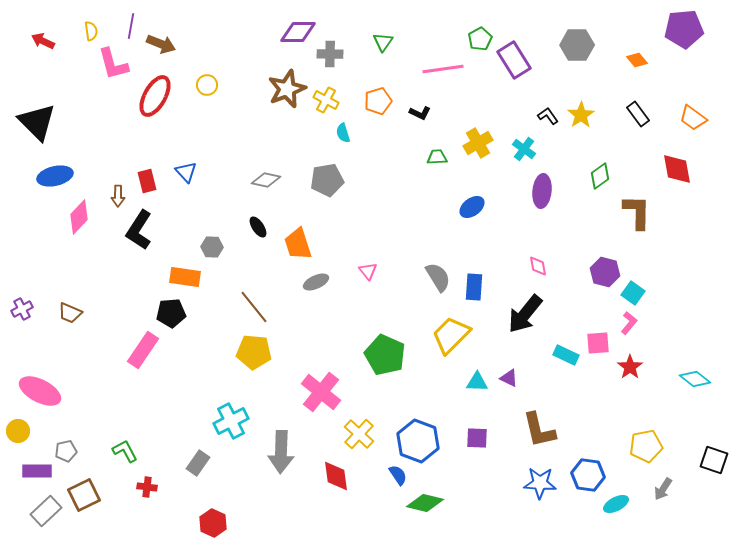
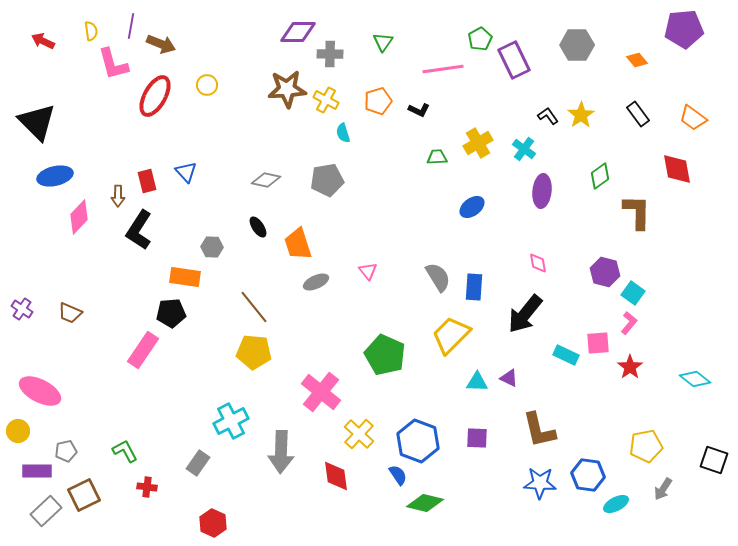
purple rectangle at (514, 60): rotated 6 degrees clockwise
brown star at (287, 89): rotated 18 degrees clockwise
black L-shape at (420, 113): moved 1 px left, 3 px up
pink diamond at (538, 266): moved 3 px up
purple cross at (22, 309): rotated 30 degrees counterclockwise
